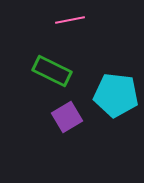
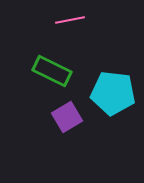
cyan pentagon: moved 3 px left, 2 px up
